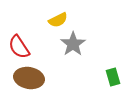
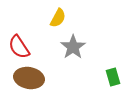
yellow semicircle: moved 2 px up; rotated 36 degrees counterclockwise
gray star: moved 3 px down
